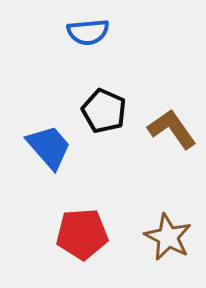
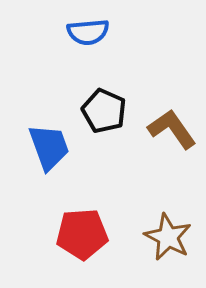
blue trapezoid: rotated 21 degrees clockwise
